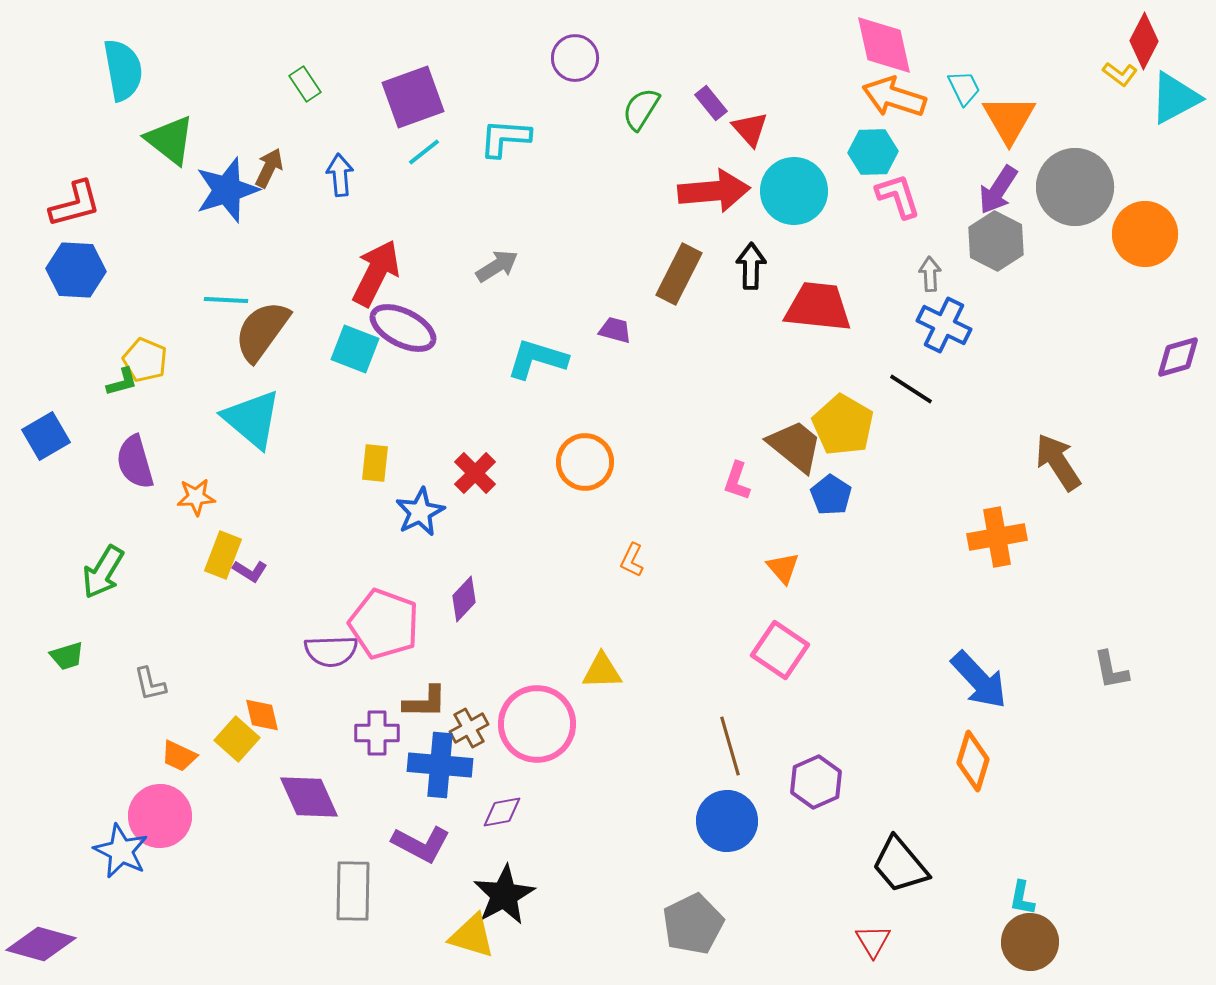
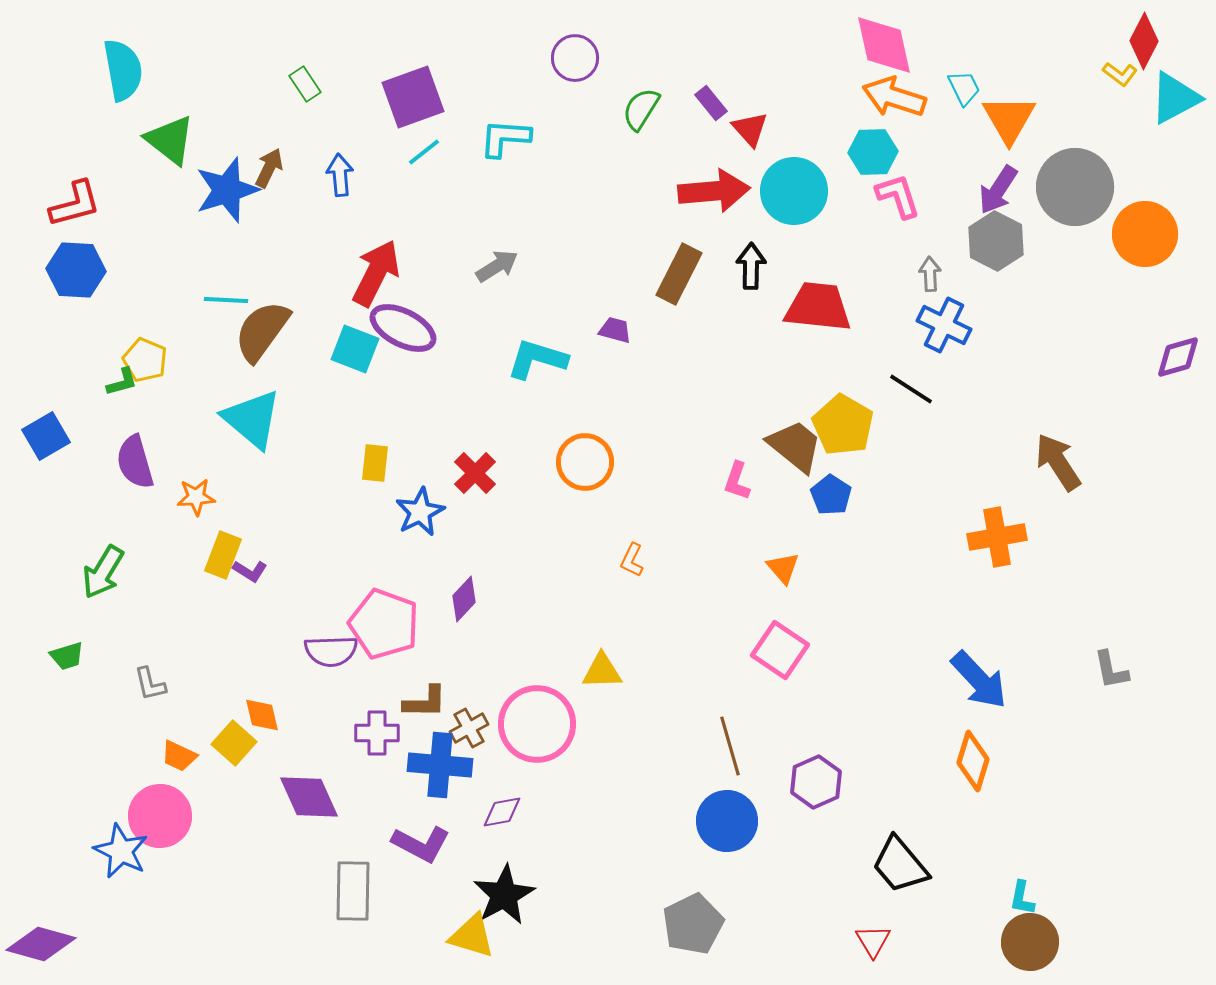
yellow square at (237, 739): moved 3 px left, 4 px down
